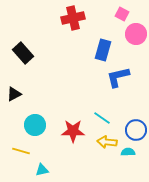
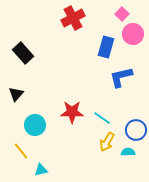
pink square: rotated 16 degrees clockwise
red cross: rotated 15 degrees counterclockwise
pink circle: moved 3 px left
blue rectangle: moved 3 px right, 3 px up
blue L-shape: moved 3 px right
black triangle: moved 2 px right; rotated 21 degrees counterclockwise
red star: moved 1 px left, 19 px up
yellow arrow: rotated 66 degrees counterclockwise
yellow line: rotated 36 degrees clockwise
cyan triangle: moved 1 px left
